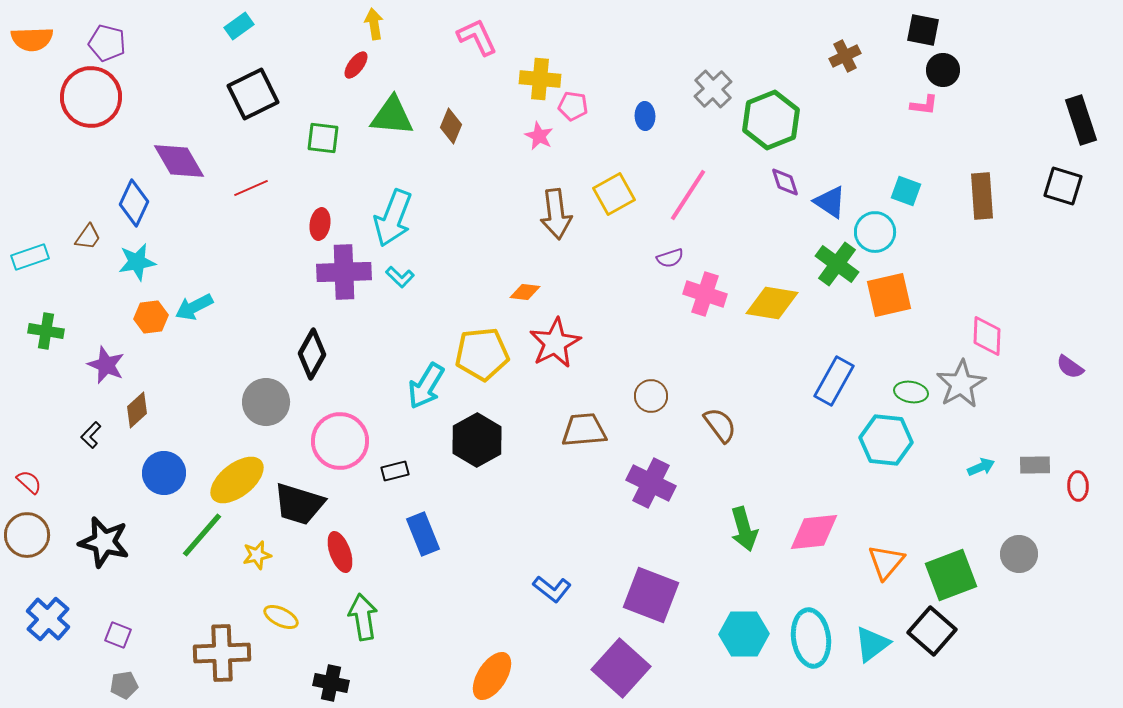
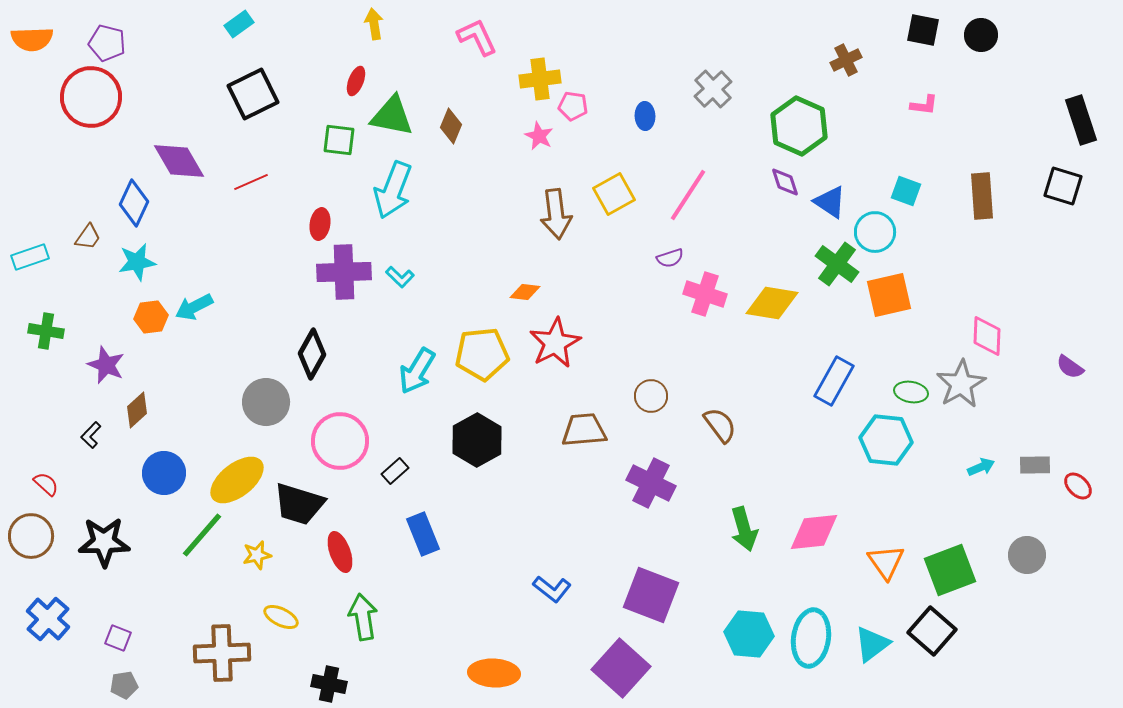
cyan rectangle at (239, 26): moved 2 px up
brown cross at (845, 56): moved 1 px right, 4 px down
red ellipse at (356, 65): moved 16 px down; rotated 16 degrees counterclockwise
black circle at (943, 70): moved 38 px right, 35 px up
yellow cross at (540, 79): rotated 12 degrees counterclockwise
green triangle at (392, 116): rotated 6 degrees clockwise
green hexagon at (771, 120): moved 28 px right, 6 px down; rotated 14 degrees counterclockwise
green square at (323, 138): moved 16 px right, 2 px down
red line at (251, 188): moved 6 px up
cyan arrow at (393, 218): moved 28 px up
cyan arrow at (426, 386): moved 9 px left, 15 px up
black rectangle at (395, 471): rotated 28 degrees counterclockwise
red semicircle at (29, 482): moved 17 px right, 2 px down
red ellipse at (1078, 486): rotated 44 degrees counterclockwise
brown circle at (27, 535): moved 4 px right, 1 px down
black star at (104, 542): rotated 15 degrees counterclockwise
gray circle at (1019, 554): moved 8 px right, 1 px down
orange triangle at (886, 562): rotated 15 degrees counterclockwise
green square at (951, 575): moved 1 px left, 5 px up
cyan hexagon at (744, 634): moved 5 px right; rotated 6 degrees clockwise
purple square at (118, 635): moved 3 px down
cyan ellipse at (811, 638): rotated 16 degrees clockwise
orange ellipse at (492, 676): moved 2 px right, 3 px up; rotated 60 degrees clockwise
black cross at (331, 683): moved 2 px left, 1 px down
